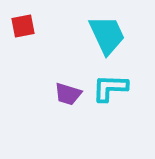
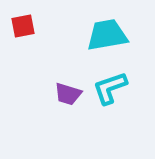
cyan trapezoid: rotated 75 degrees counterclockwise
cyan L-shape: rotated 21 degrees counterclockwise
